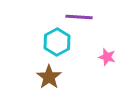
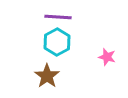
purple line: moved 21 px left
brown star: moved 2 px left, 1 px up
